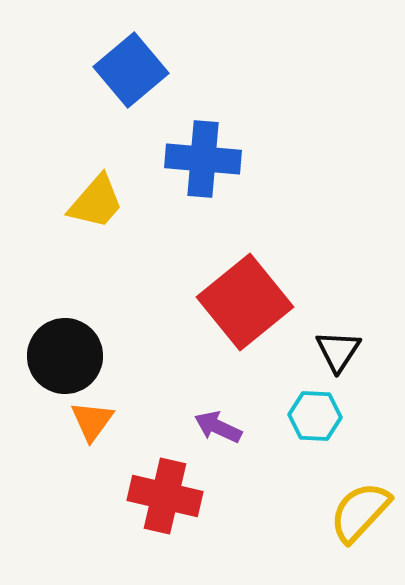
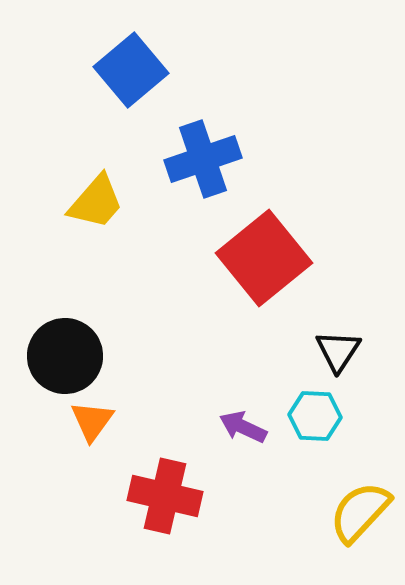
blue cross: rotated 24 degrees counterclockwise
red square: moved 19 px right, 44 px up
purple arrow: moved 25 px right
